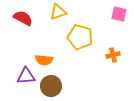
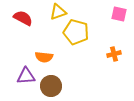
yellow pentagon: moved 4 px left, 5 px up
orange cross: moved 1 px right, 1 px up
orange semicircle: moved 3 px up
